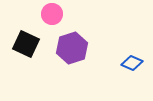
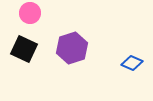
pink circle: moved 22 px left, 1 px up
black square: moved 2 px left, 5 px down
